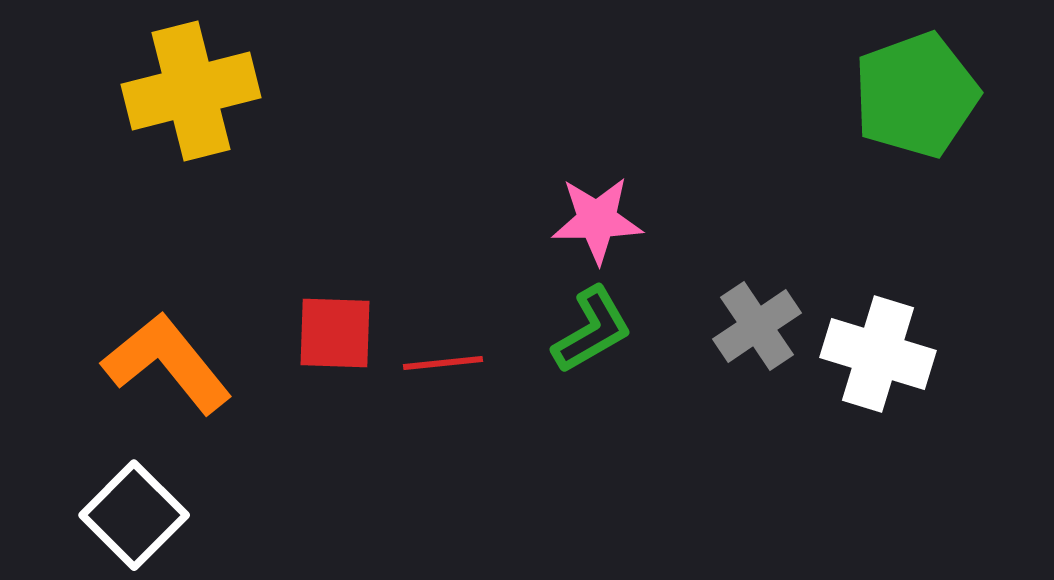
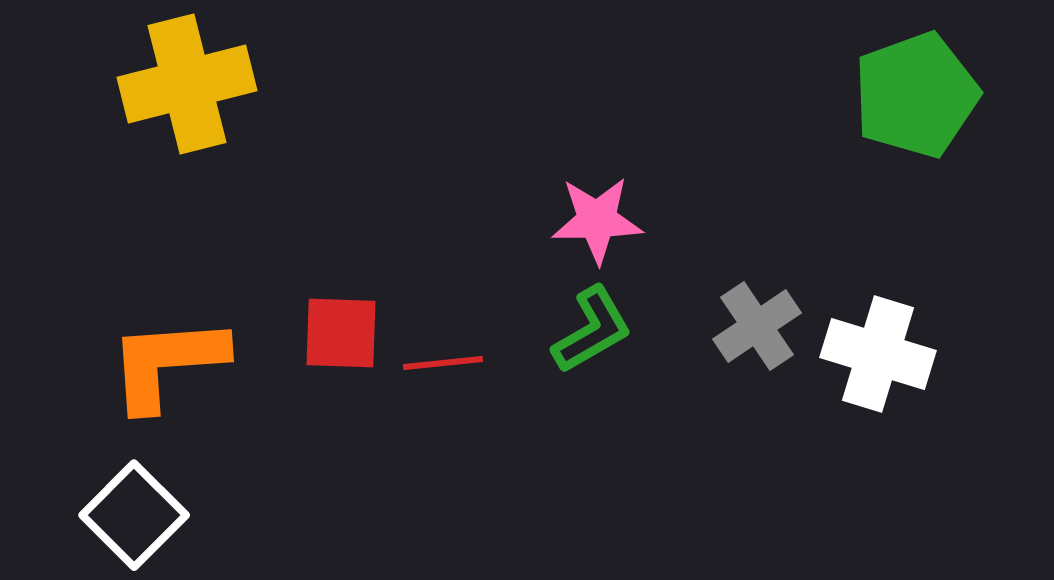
yellow cross: moved 4 px left, 7 px up
red square: moved 6 px right
orange L-shape: rotated 55 degrees counterclockwise
